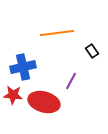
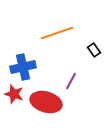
orange line: rotated 12 degrees counterclockwise
black rectangle: moved 2 px right, 1 px up
red star: moved 1 px right, 1 px up; rotated 12 degrees clockwise
red ellipse: moved 2 px right
